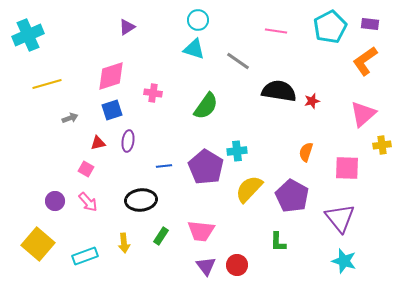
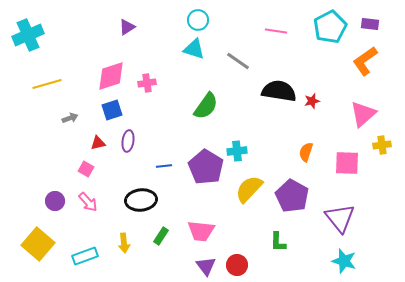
pink cross at (153, 93): moved 6 px left, 10 px up; rotated 18 degrees counterclockwise
pink square at (347, 168): moved 5 px up
